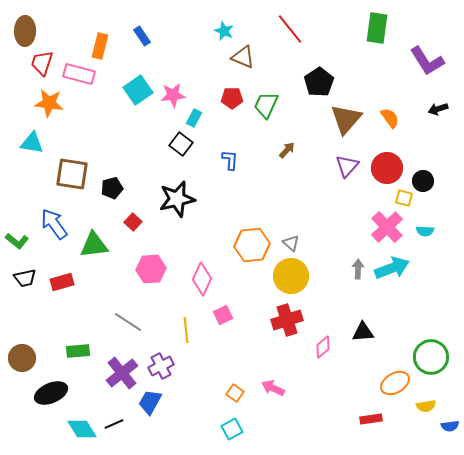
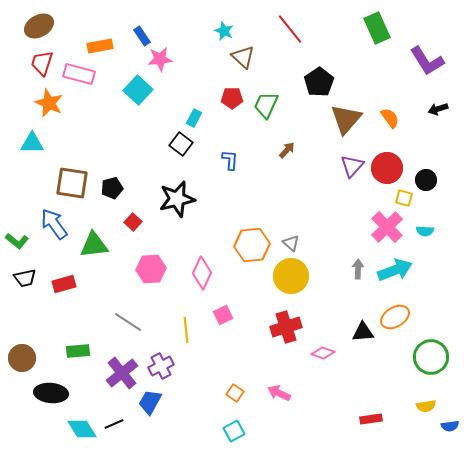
green rectangle at (377, 28): rotated 32 degrees counterclockwise
brown ellipse at (25, 31): moved 14 px right, 5 px up; rotated 60 degrees clockwise
orange rectangle at (100, 46): rotated 65 degrees clockwise
brown triangle at (243, 57): rotated 20 degrees clockwise
cyan square at (138, 90): rotated 12 degrees counterclockwise
pink star at (173, 95): moved 13 px left, 36 px up
orange star at (49, 103): rotated 16 degrees clockwise
cyan triangle at (32, 143): rotated 10 degrees counterclockwise
purple triangle at (347, 166): moved 5 px right
brown square at (72, 174): moved 9 px down
black circle at (423, 181): moved 3 px right, 1 px up
cyan arrow at (392, 268): moved 3 px right, 2 px down
pink diamond at (202, 279): moved 6 px up
red rectangle at (62, 282): moved 2 px right, 2 px down
red cross at (287, 320): moved 1 px left, 7 px down
pink diamond at (323, 347): moved 6 px down; rotated 60 degrees clockwise
orange ellipse at (395, 383): moved 66 px up
pink arrow at (273, 388): moved 6 px right, 5 px down
black ellipse at (51, 393): rotated 28 degrees clockwise
cyan square at (232, 429): moved 2 px right, 2 px down
